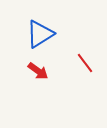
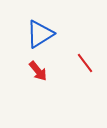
red arrow: rotated 15 degrees clockwise
